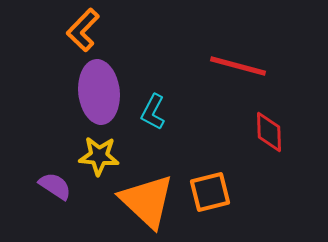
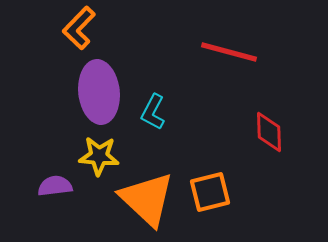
orange L-shape: moved 4 px left, 2 px up
red line: moved 9 px left, 14 px up
purple semicircle: rotated 40 degrees counterclockwise
orange triangle: moved 2 px up
